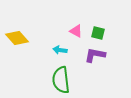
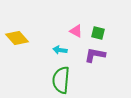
green semicircle: rotated 12 degrees clockwise
